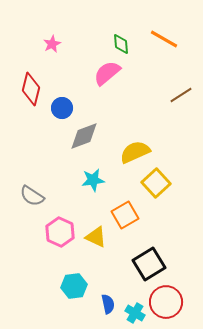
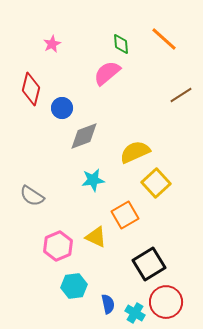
orange line: rotated 12 degrees clockwise
pink hexagon: moved 2 px left, 14 px down; rotated 12 degrees clockwise
